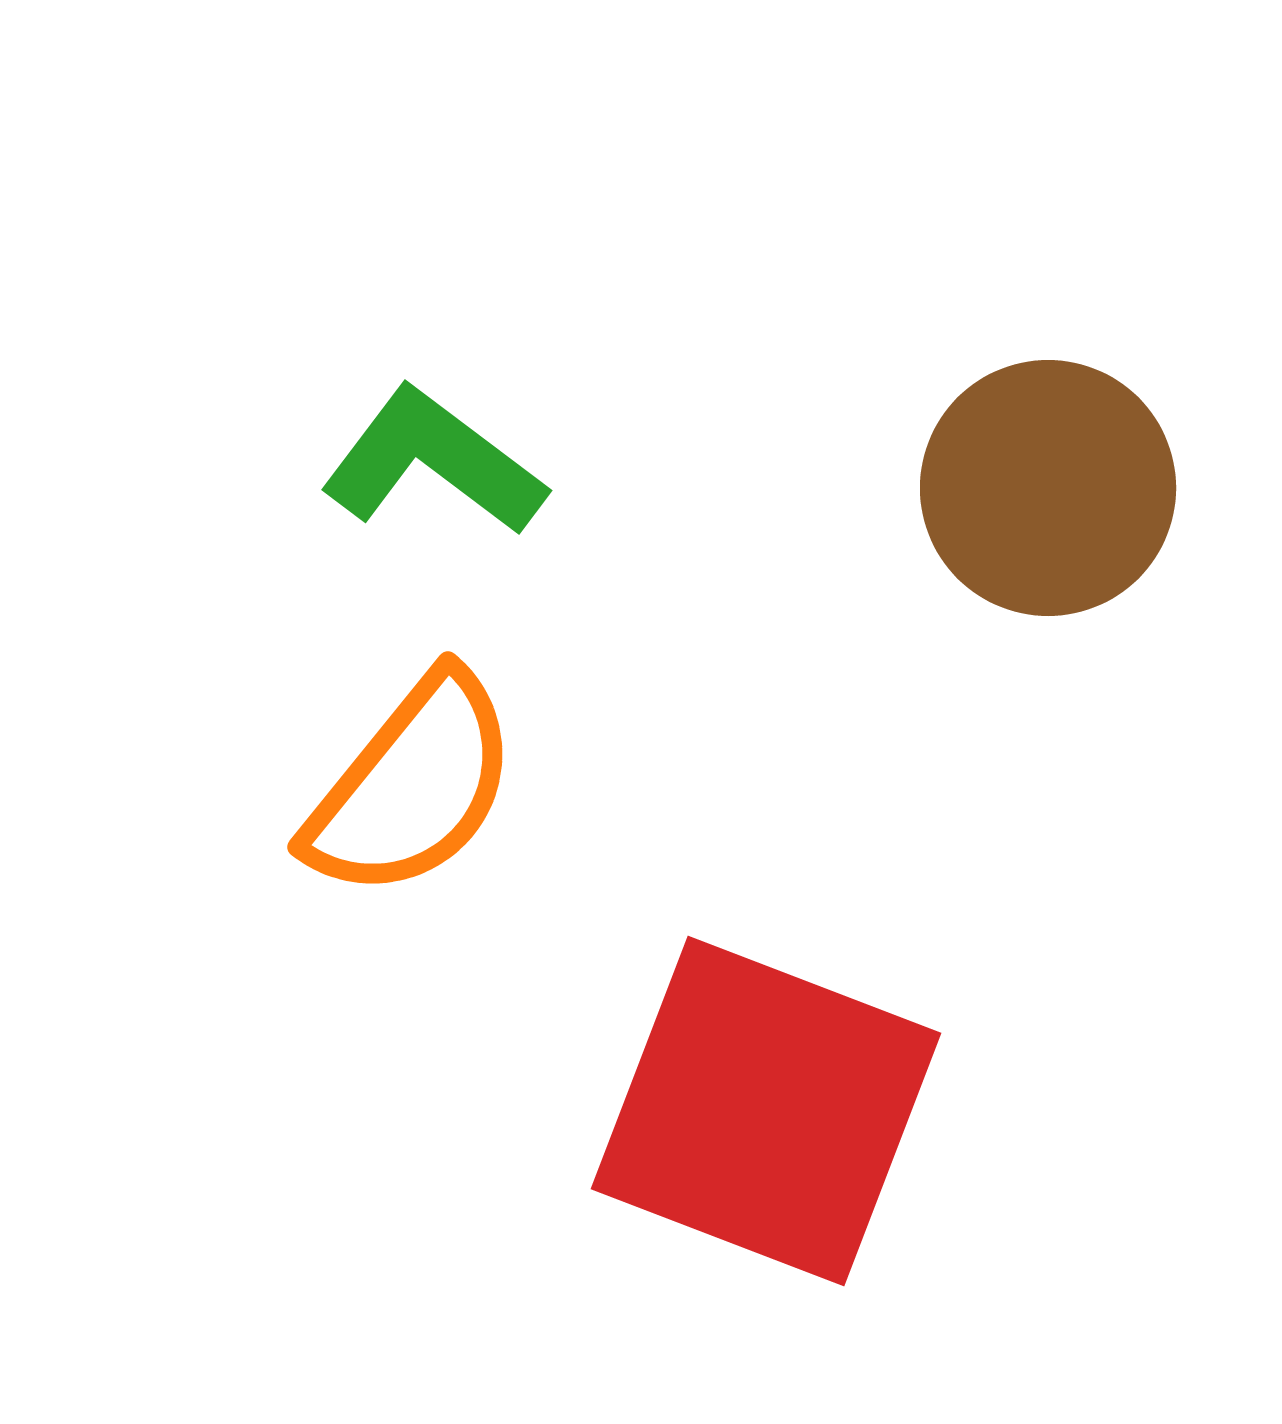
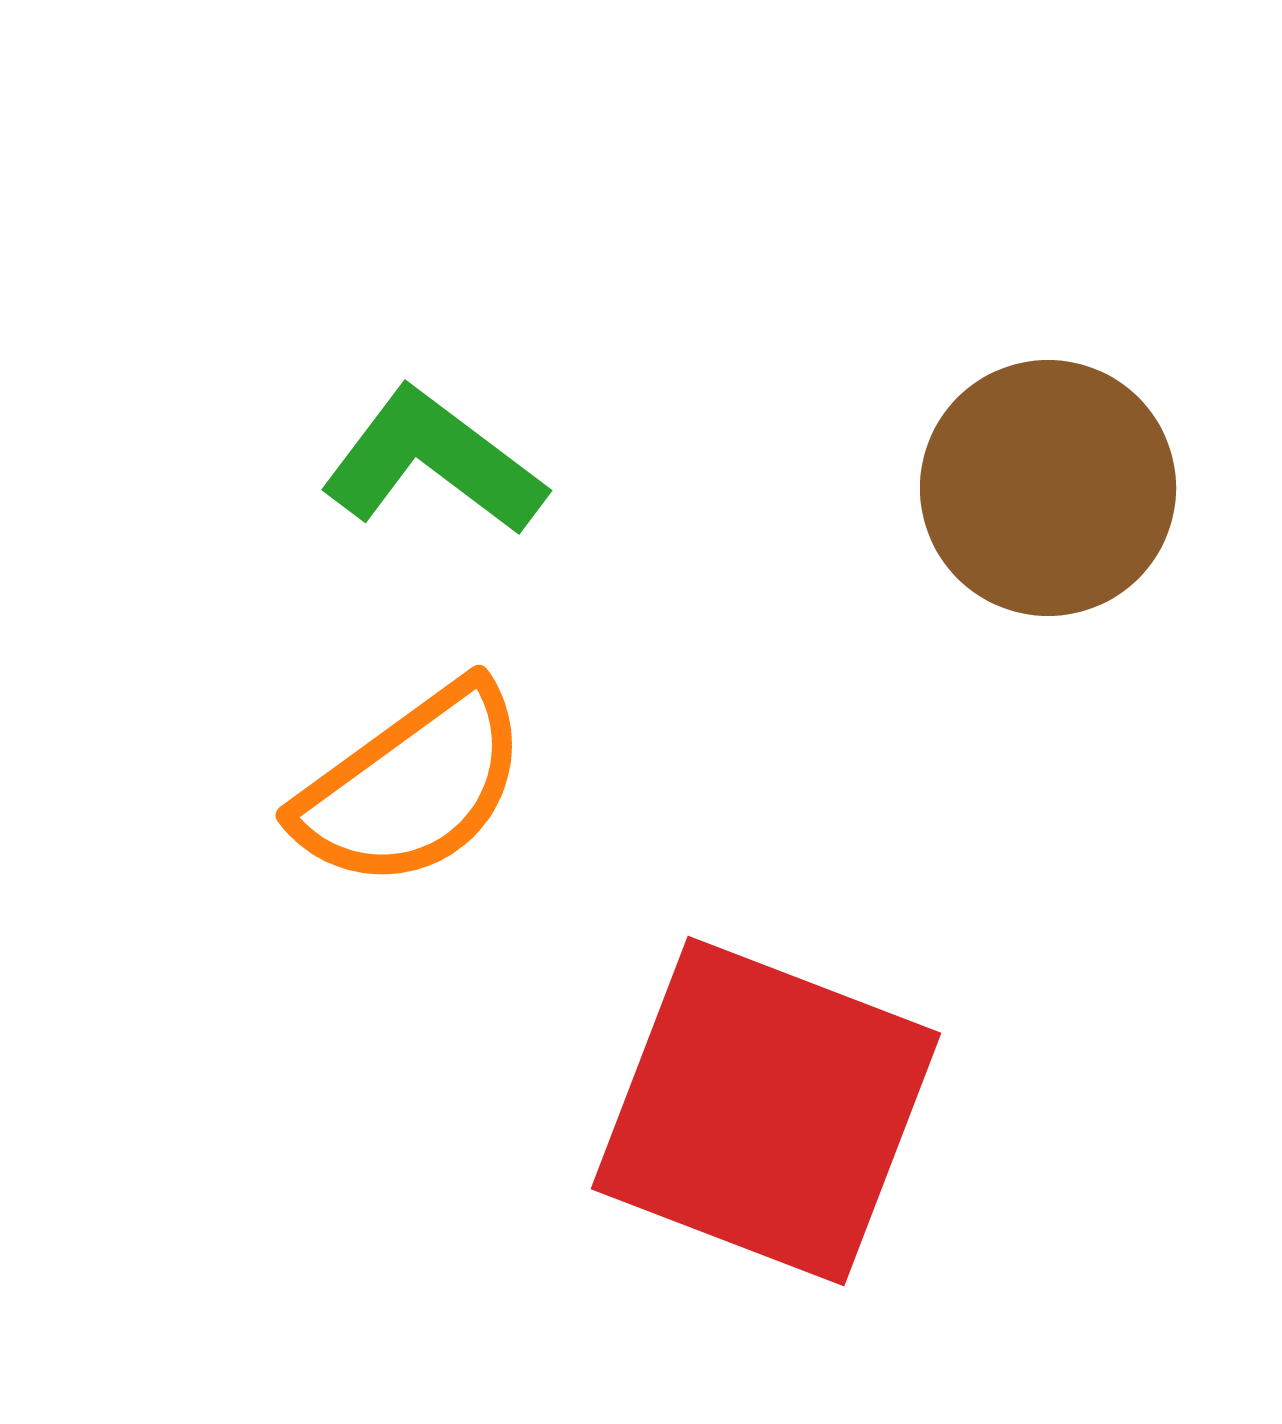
orange semicircle: rotated 15 degrees clockwise
